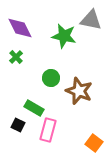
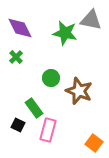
green star: moved 1 px right, 3 px up
green rectangle: rotated 24 degrees clockwise
